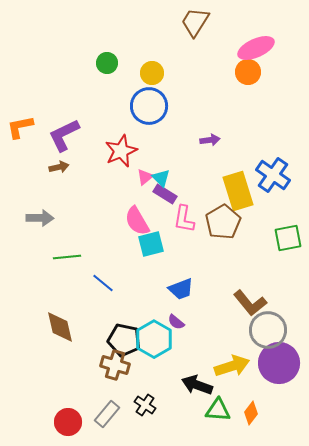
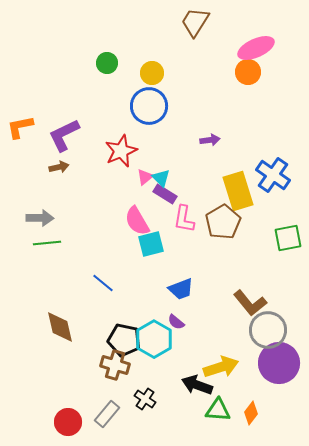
green line: moved 20 px left, 14 px up
yellow arrow: moved 11 px left, 1 px down
black cross: moved 6 px up
